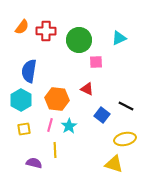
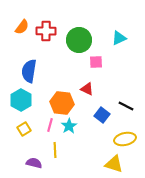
orange hexagon: moved 5 px right, 4 px down
yellow square: rotated 24 degrees counterclockwise
